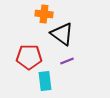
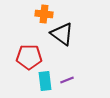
purple line: moved 19 px down
